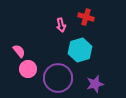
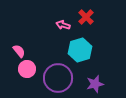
red cross: rotated 28 degrees clockwise
pink arrow: moved 2 px right; rotated 120 degrees clockwise
pink circle: moved 1 px left
